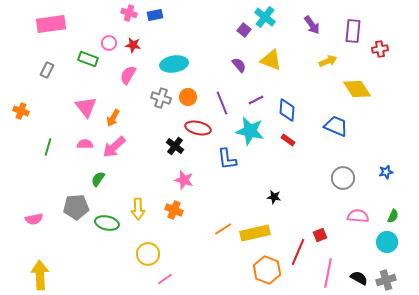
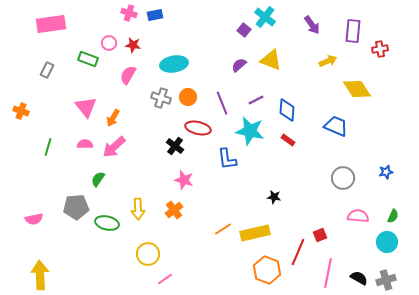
purple semicircle at (239, 65): rotated 91 degrees counterclockwise
orange cross at (174, 210): rotated 30 degrees clockwise
